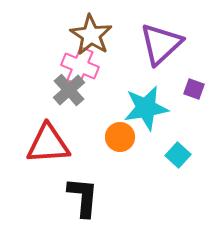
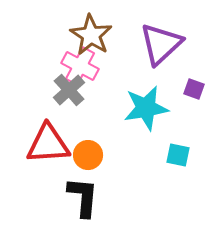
pink cross: rotated 6 degrees clockwise
orange circle: moved 32 px left, 18 px down
cyan square: rotated 30 degrees counterclockwise
